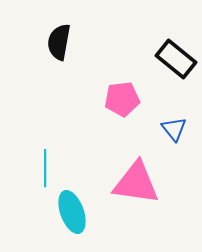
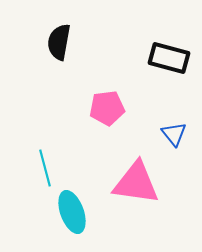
black rectangle: moved 7 px left, 1 px up; rotated 24 degrees counterclockwise
pink pentagon: moved 15 px left, 9 px down
blue triangle: moved 5 px down
cyan line: rotated 15 degrees counterclockwise
